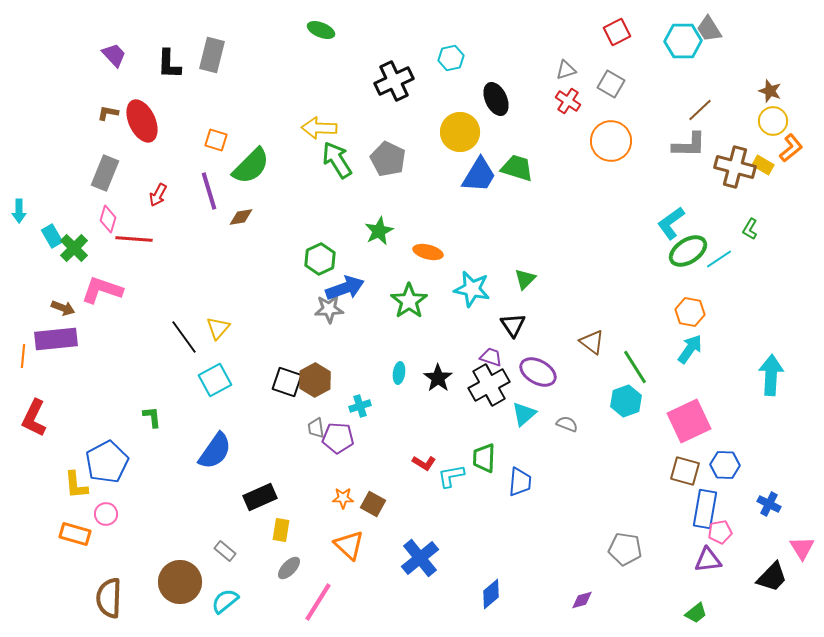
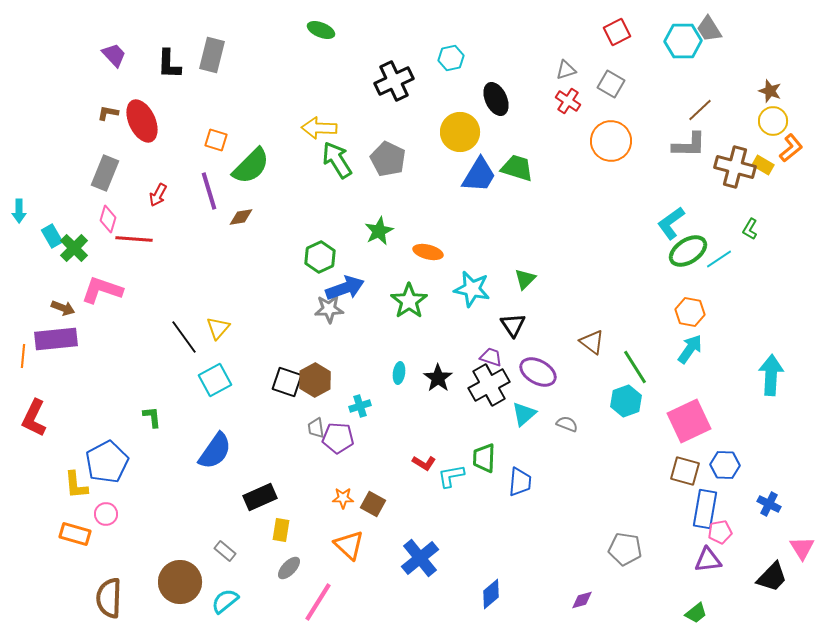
green hexagon at (320, 259): moved 2 px up
